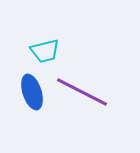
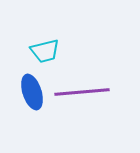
purple line: rotated 32 degrees counterclockwise
